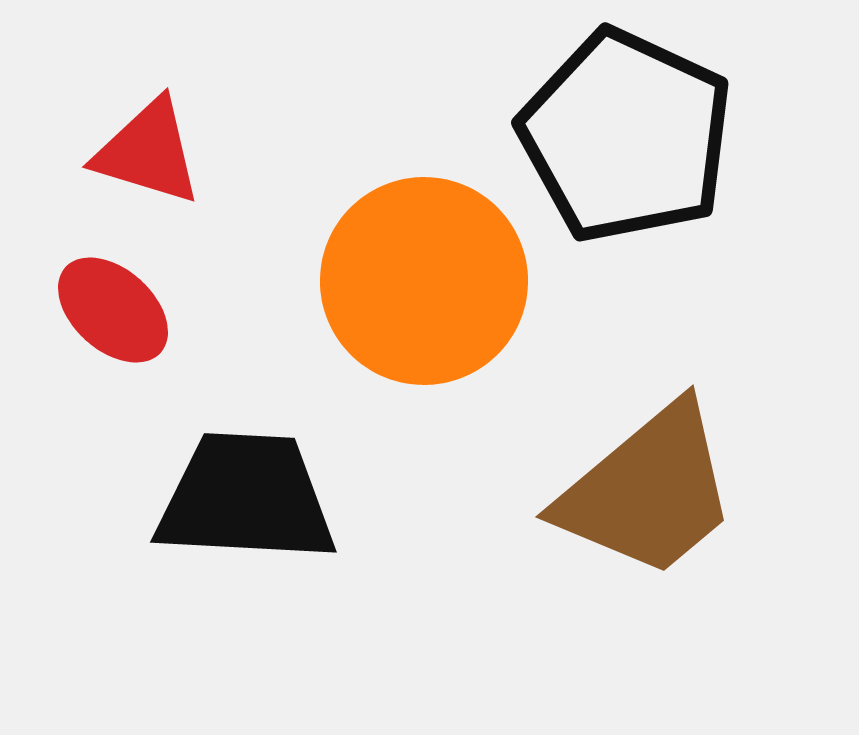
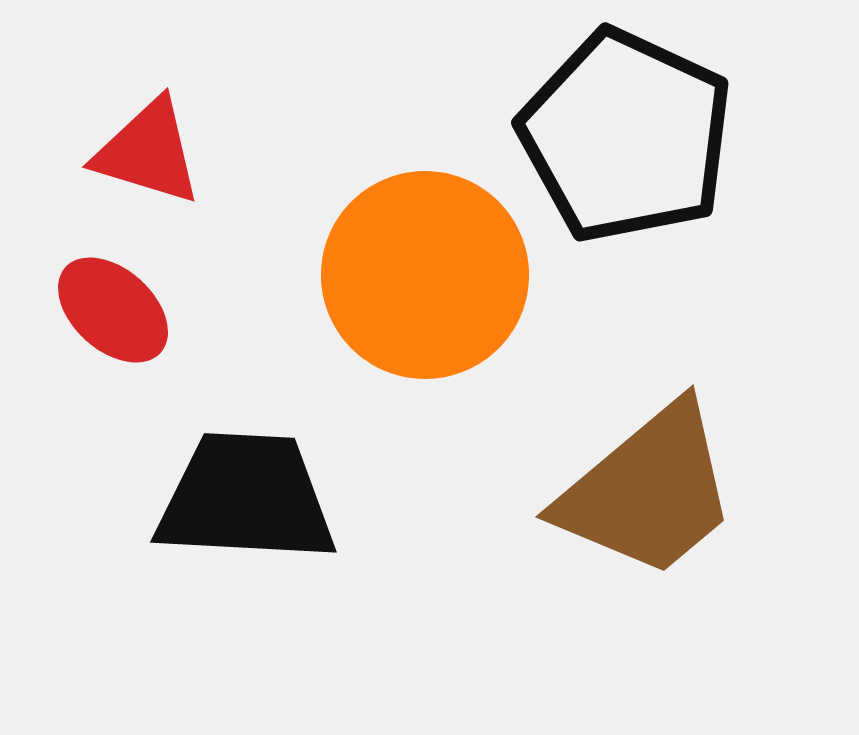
orange circle: moved 1 px right, 6 px up
